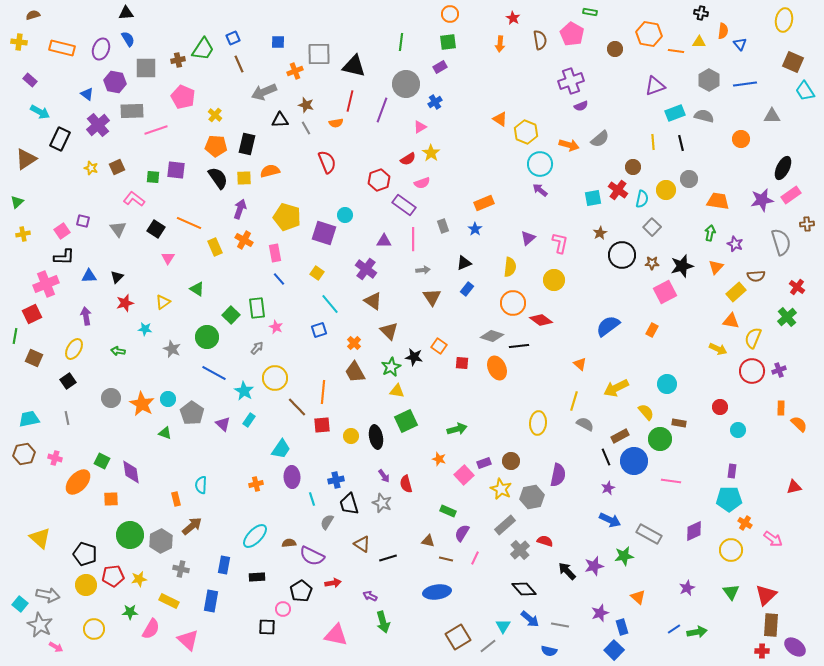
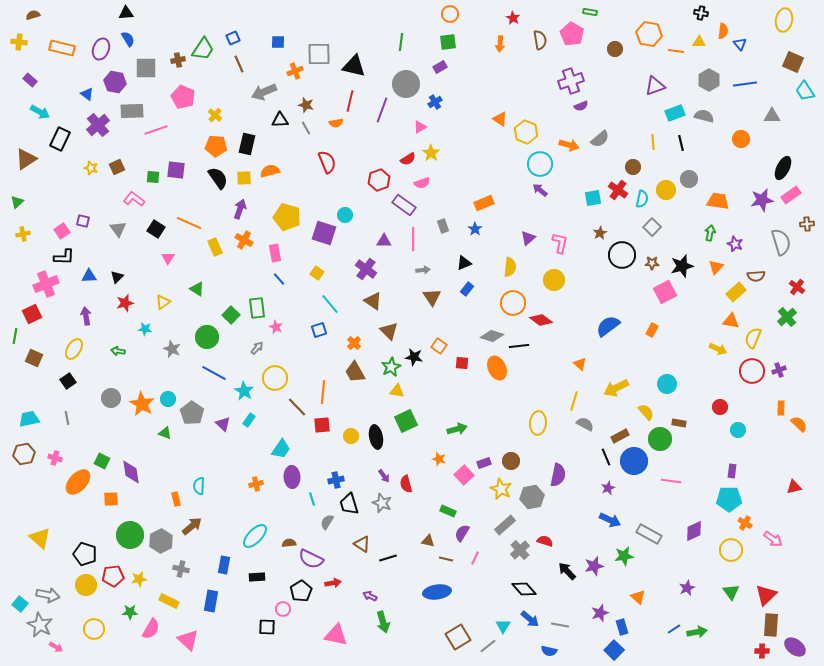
cyan semicircle at (201, 485): moved 2 px left, 1 px down
purple semicircle at (312, 556): moved 1 px left, 3 px down
